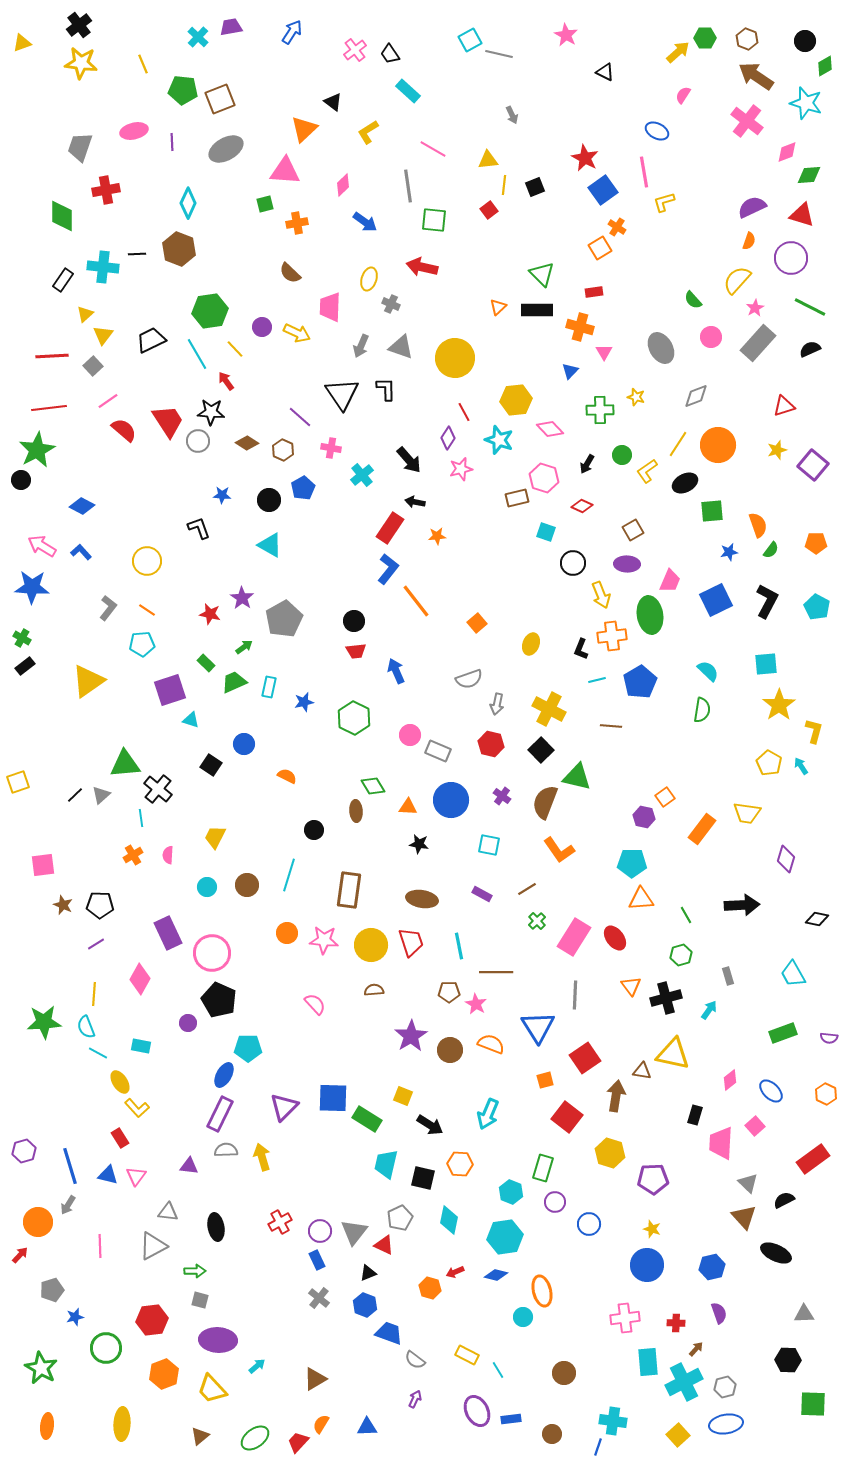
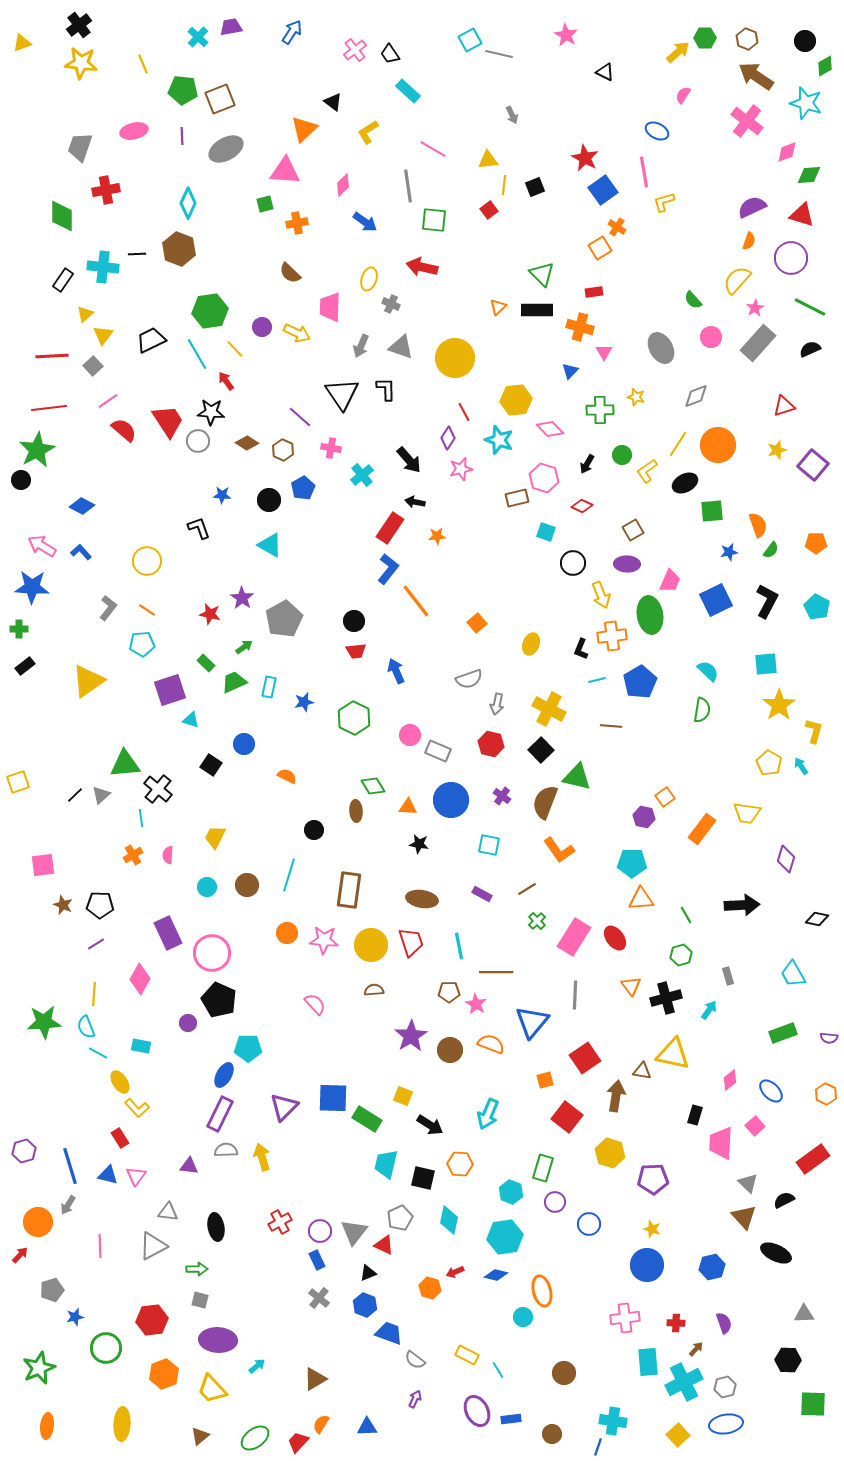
purple line at (172, 142): moved 10 px right, 6 px up
green cross at (22, 638): moved 3 px left, 9 px up; rotated 30 degrees counterclockwise
blue triangle at (538, 1027): moved 6 px left, 5 px up; rotated 12 degrees clockwise
green arrow at (195, 1271): moved 2 px right, 2 px up
purple semicircle at (719, 1313): moved 5 px right, 10 px down
green star at (41, 1368): moved 2 px left; rotated 20 degrees clockwise
